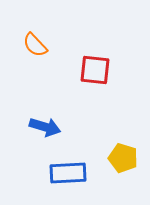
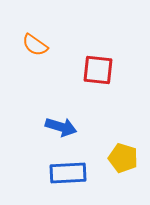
orange semicircle: rotated 12 degrees counterclockwise
red square: moved 3 px right
blue arrow: moved 16 px right
